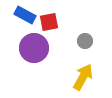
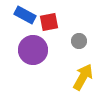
gray circle: moved 6 px left
purple circle: moved 1 px left, 2 px down
